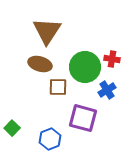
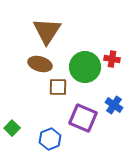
blue cross: moved 7 px right, 15 px down; rotated 24 degrees counterclockwise
purple square: rotated 8 degrees clockwise
